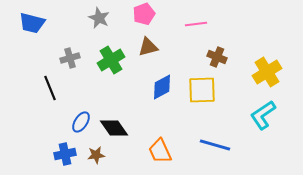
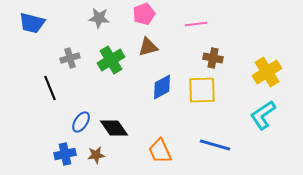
gray star: rotated 20 degrees counterclockwise
brown cross: moved 4 px left, 1 px down; rotated 12 degrees counterclockwise
